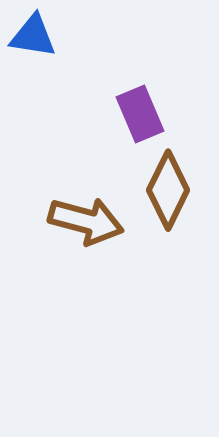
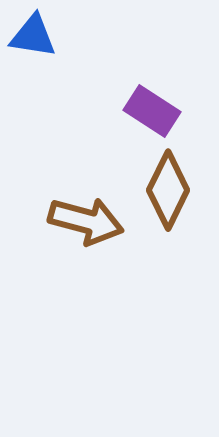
purple rectangle: moved 12 px right, 3 px up; rotated 34 degrees counterclockwise
